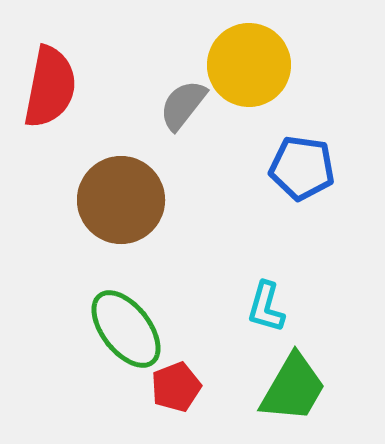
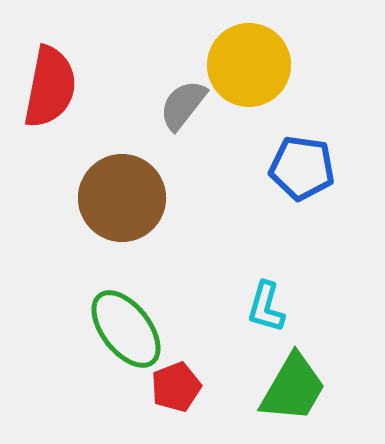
brown circle: moved 1 px right, 2 px up
